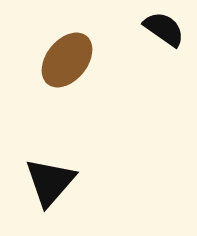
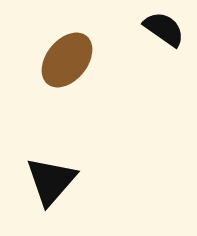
black triangle: moved 1 px right, 1 px up
